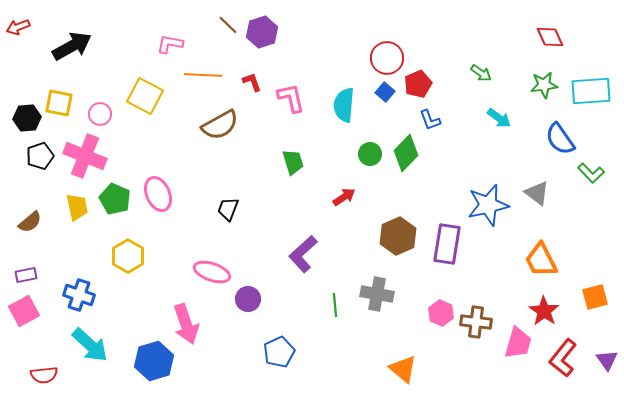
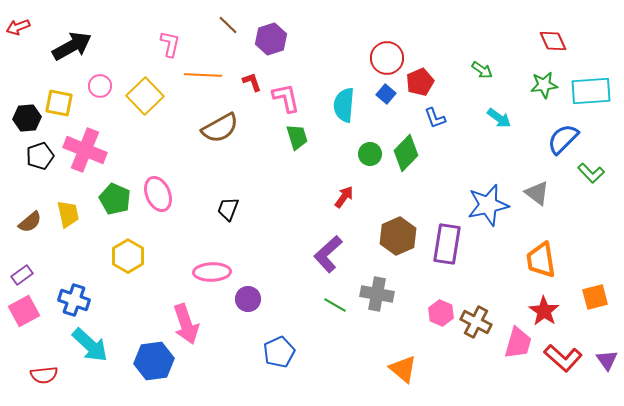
purple hexagon at (262, 32): moved 9 px right, 7 px down
red diamond at (550, 37): moved 3 px right, 4 px down
pink L-shape at (170, 44): rotated 92 degrees clockwise
green arrow at (481, 73): moved 1 px right, 3 px up
red pentagon at (418, 84): moved 2 px right, 2 px up
blue square at (385, 92): moved 1 px right, 2 px down
yellow square at (145, 96): rotated 18 degrees clockwise
pink L-shape at (291, 98): moved 5 px left
pink circle at (100, 114): moved 28 px up
blue L-shape at (430, 120): moved 5 px right, 2 px up
brown semicircle at (220, 125): moved 3 px down
blue semicircle at (560, 139): moved 3 px right; rotated 80 degrees clockwise
pink cross at (85, 156): moved 6 px up
green trapezoid at (293, 162): moved 4 px right, 25 px up
red arrow at (344, 197): rotated 20 degrees counterclockwise
yellow trapezoid at (77, 207): moved 9 px left, 7 px down
purple L-shape at (303, 254): moved 25 px right
orange trapezoid at (541, 260): rotated 18 degrees clockwise
pink ellipse at (212, 272): rotated 21 degrees counterclockwise
purple rectangle at (26, 275): moved 4 px left; rotated 25 degrees counterclockwise
blue cross at (79, 295): moved 5 px left, 5 px down
green line at (335, 305): rotated 55 degrees counterclockwise
brown cross at (476, 322): rotated 20 degrees clockwise
red L-shape at (563, 358): rotated 87 degrees counterclockwise
blue hexagon at (154, 361): rotated 9 degrees clockwise
